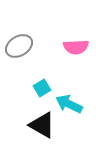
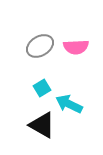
gray ellipse: moved 21 px right
